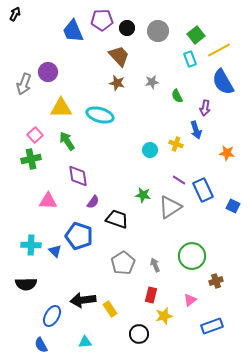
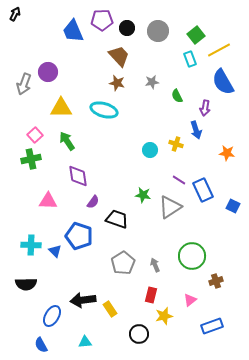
cyan ellipse at (100, 115): moved 4 px right, 5 px up
